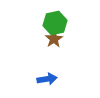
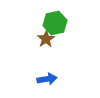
brown star: moved 8 px left
